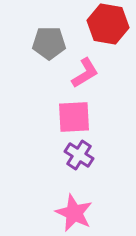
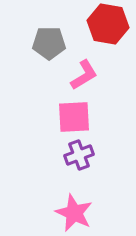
pink L-shape: moved 1 px left, 2 px down
purple cross: rotated 36 degrees clockwise
